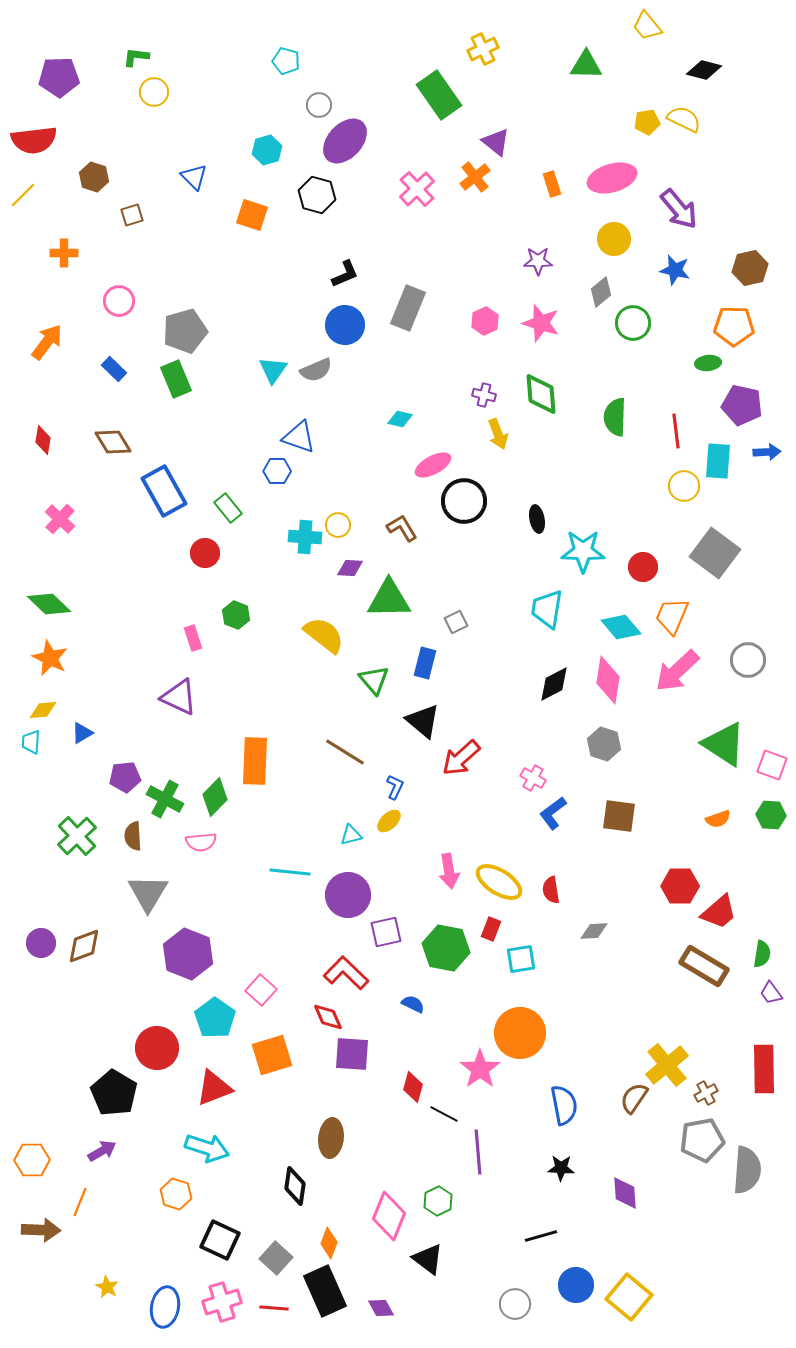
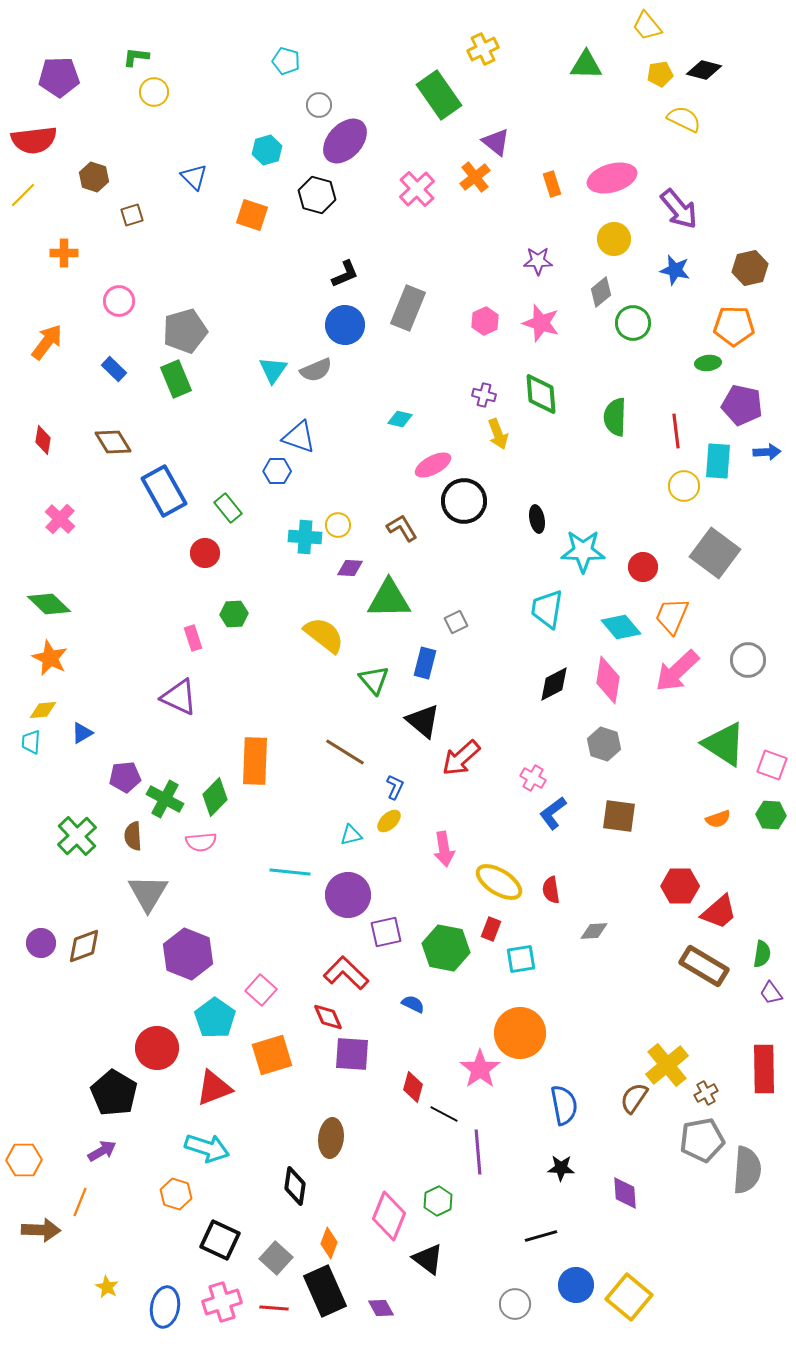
yellow pentagon at (647, 122): moved 13 px right, 48 px up
green hexagon at (236, 615): moved 2 px left, 1 px up; rotated 24 degrees counterclockwise
pink arrow at (449, 871): moved 5 px left, 22 px up
orange hexagon at (32, 1160): moved 8 px left
